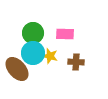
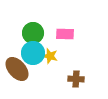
brown cross: moved 17 px down
